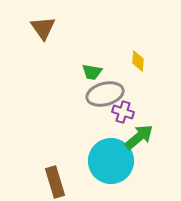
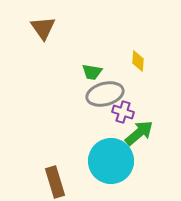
green arrow: moved 4 px up
